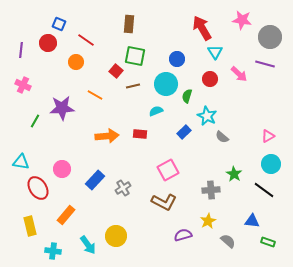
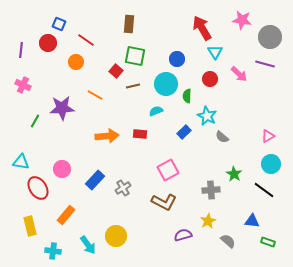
green semicircle at (187, 96): rotated 16 degrees counterclockwise
